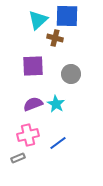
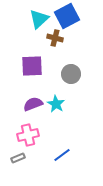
blue square: rotated 30 degrees counterclockwise
cyan triangle: moved 1 px right, 1 px up
purple square: moved 1 px left
blue line: moved 4 px right, 12 px down
